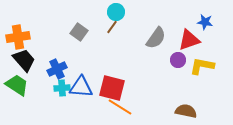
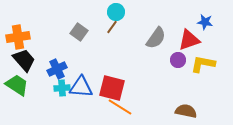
yellow L-shape: moved 1 px right, 2 px up
